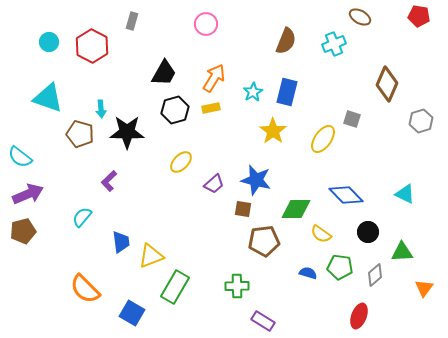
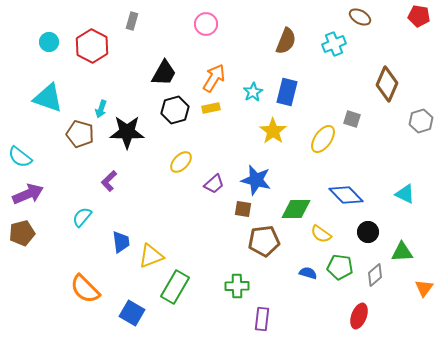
cyan arrow at (101, 109): rotated 24 degrees clockwise
brown pentagon at (23, 231): moved 1 px left, 2 px down
purple rectangle at (263, 321): moved 1 px left, 2 px up; rotated 65 degrees clockwise
